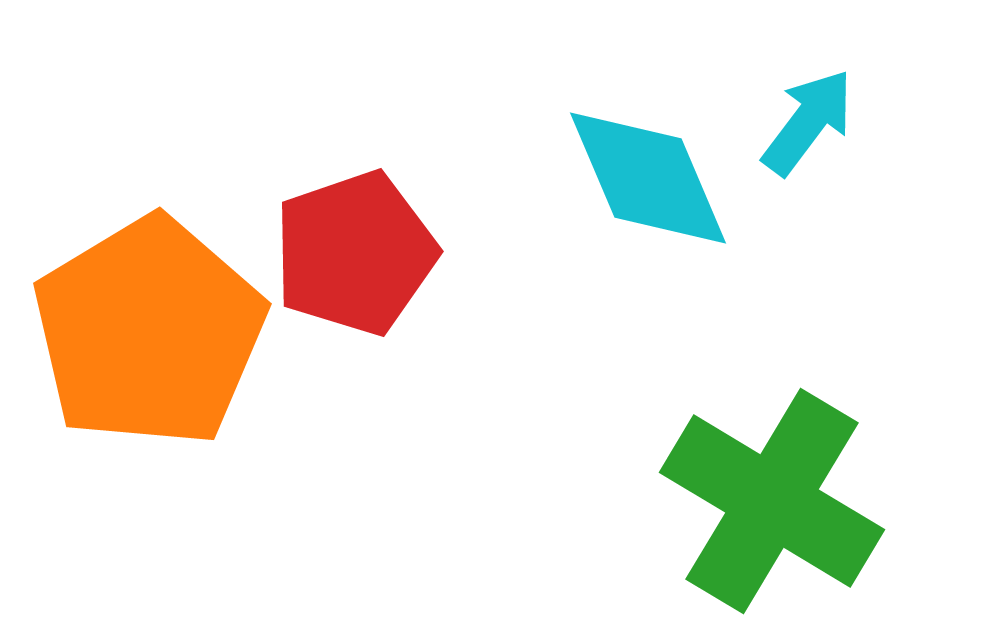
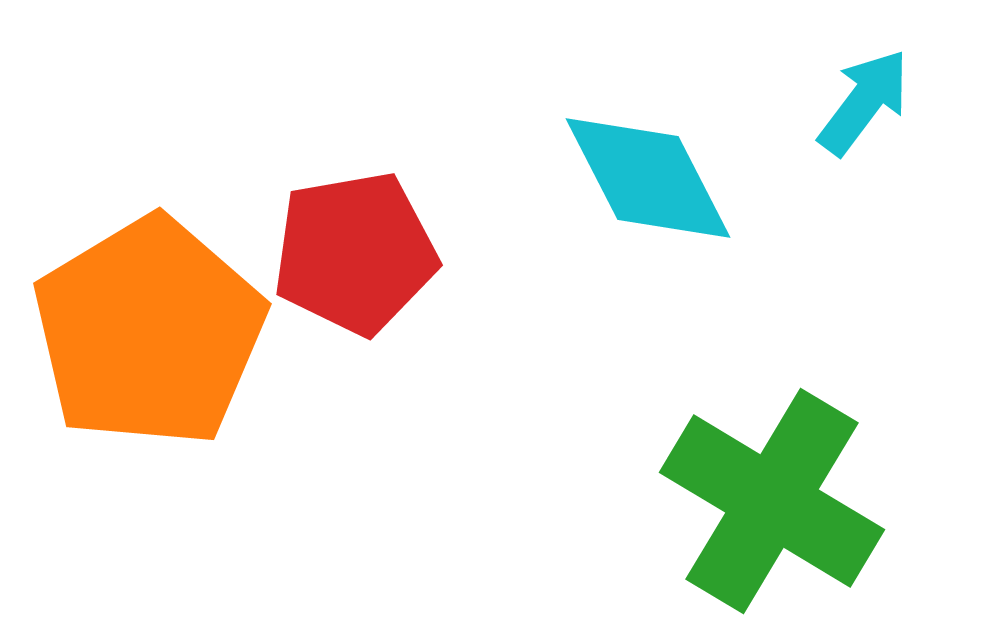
cyan arrow: moved 56 px right, 20 px up
cyan diamond: rotated 4 degrees counterclockwise
red pentagon: rotated 9 degrees clockwise
